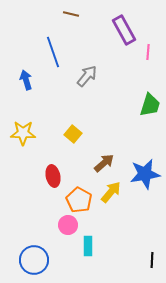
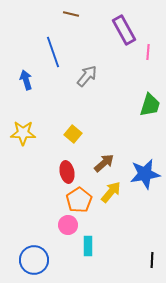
red ellipse: moved 14 px right, 4 px up
orange pentagon: rotated 10 degrees clockwise
